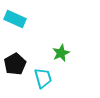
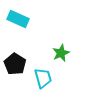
cyan rectangle: moved 3 px right
black pentagon: rotated 10 degrees counterclockwise
